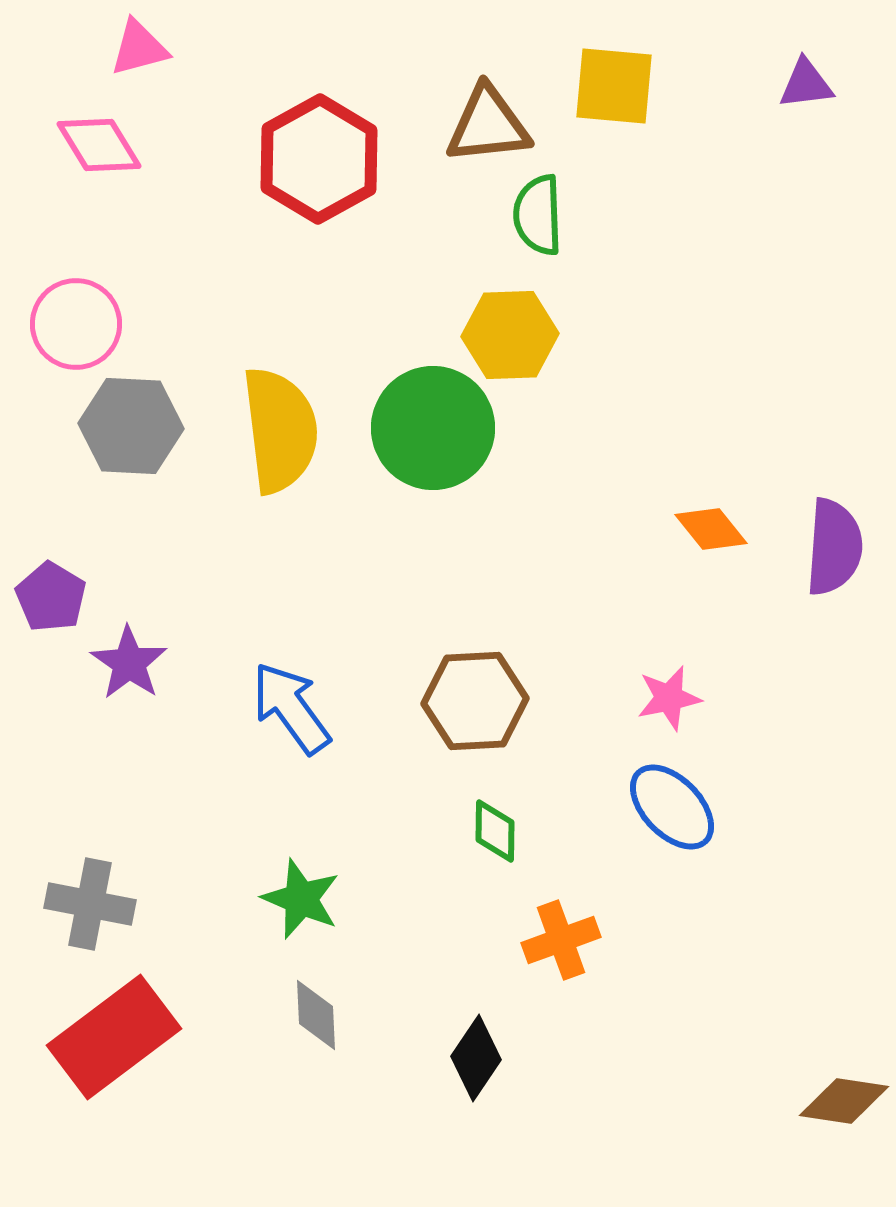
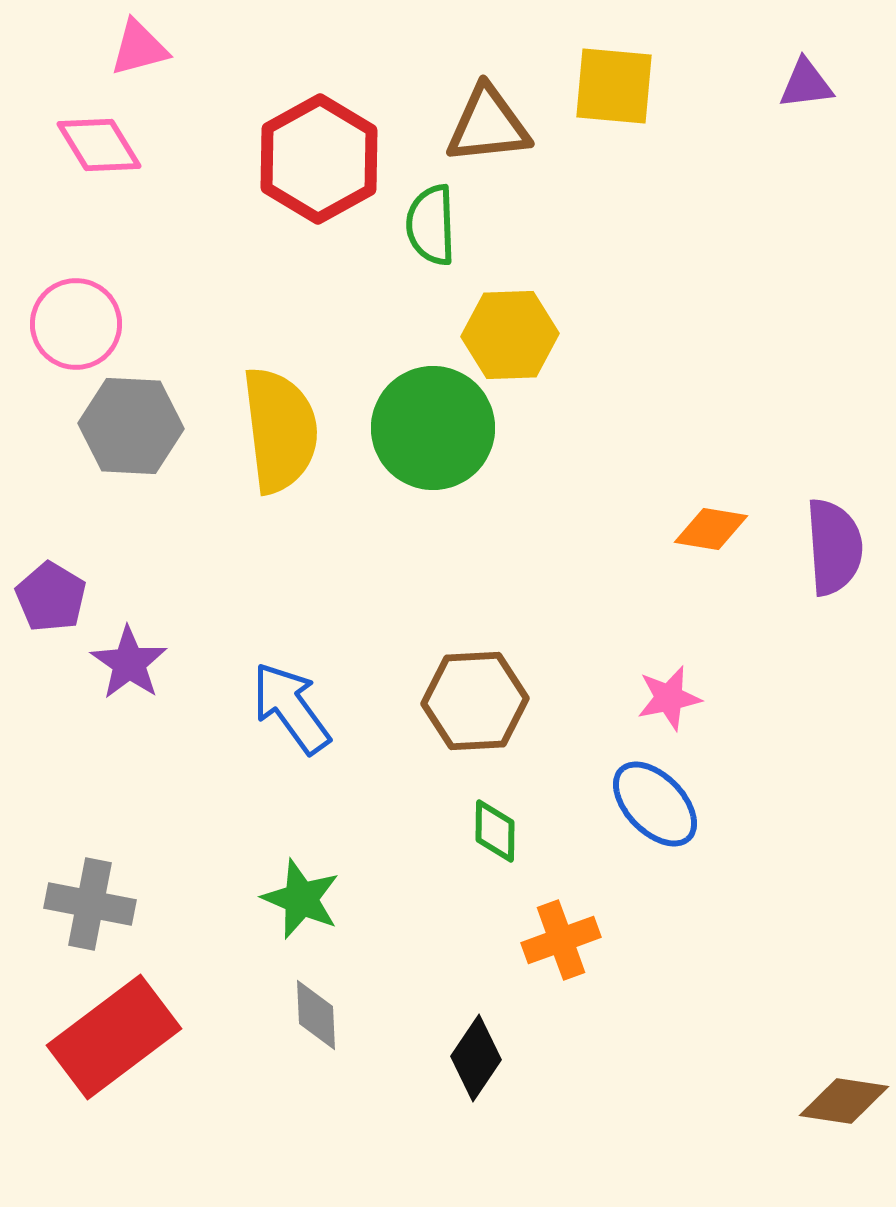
green semicircle: moved 107 px left, 10 px down
orange diamond: rotated 42 degrees counterclockwise
purple semicircle: rotated 8 degrees counterclockwise
blue ellipse: moved 17 px left, 3 px up
